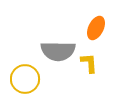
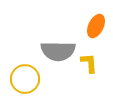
orange ellipse: moved 2 px up
